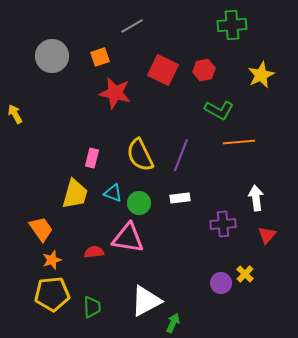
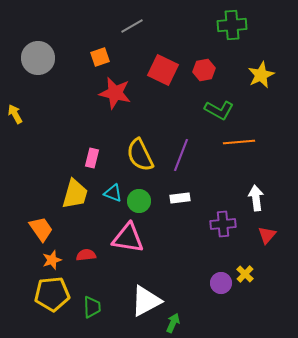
gray circle: moved 14 px left, 2 px down
green circle: moved 2 px up
red semicircle: moved 8 px left, 3 px down
